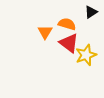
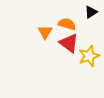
yellow star: moved 3 px right, 1 px down
